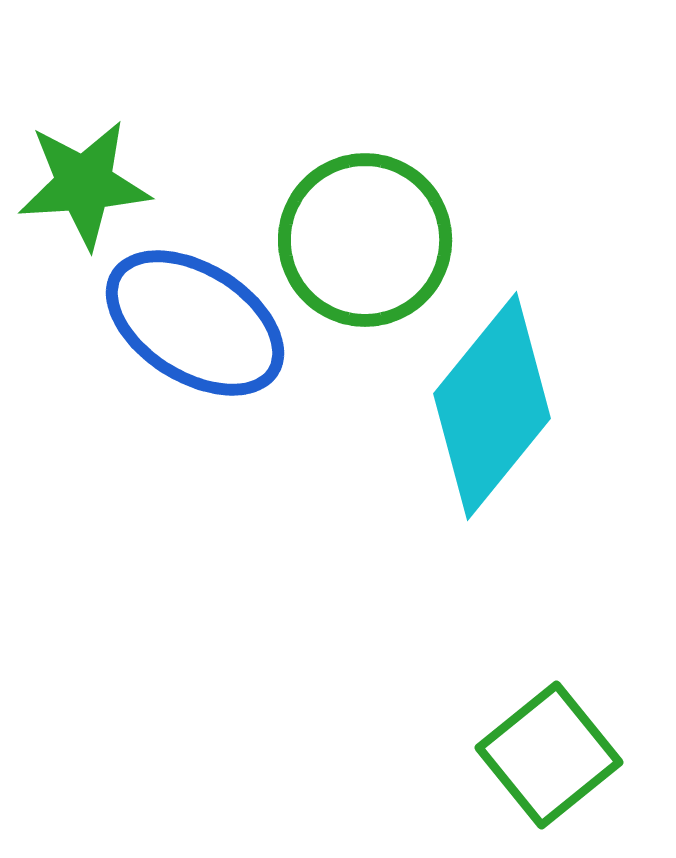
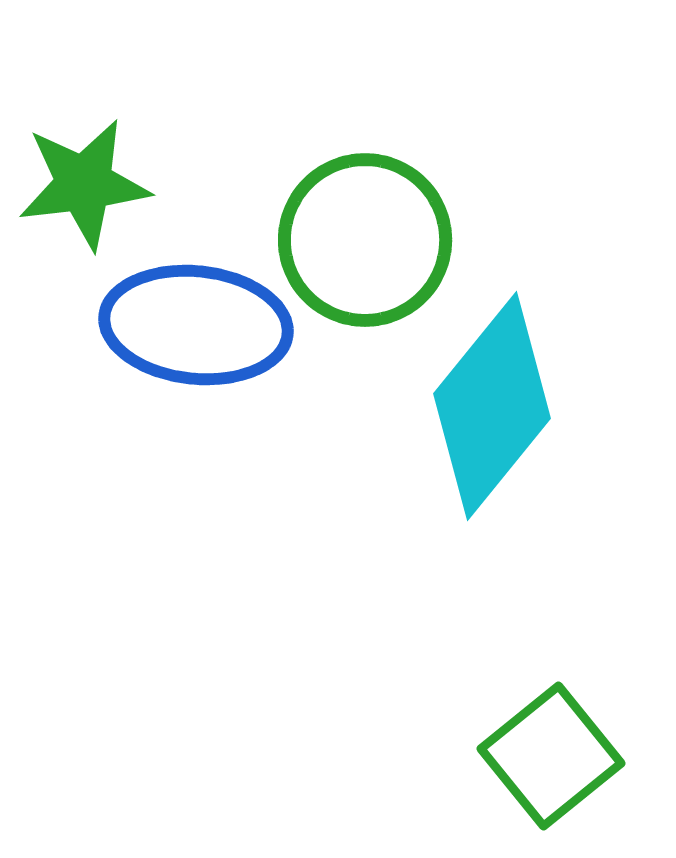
green star: rotated 3 degrees counterclockwise
blue ellipse: moved 1 px right, 2 px down; rotated 26 degrees counterclockwise
green square: moved 2 px right, 1 px down
